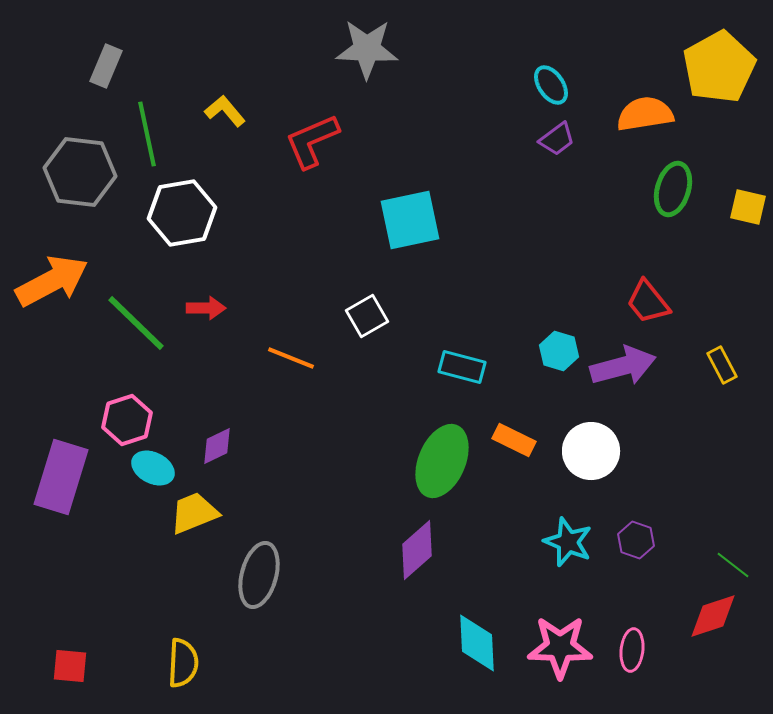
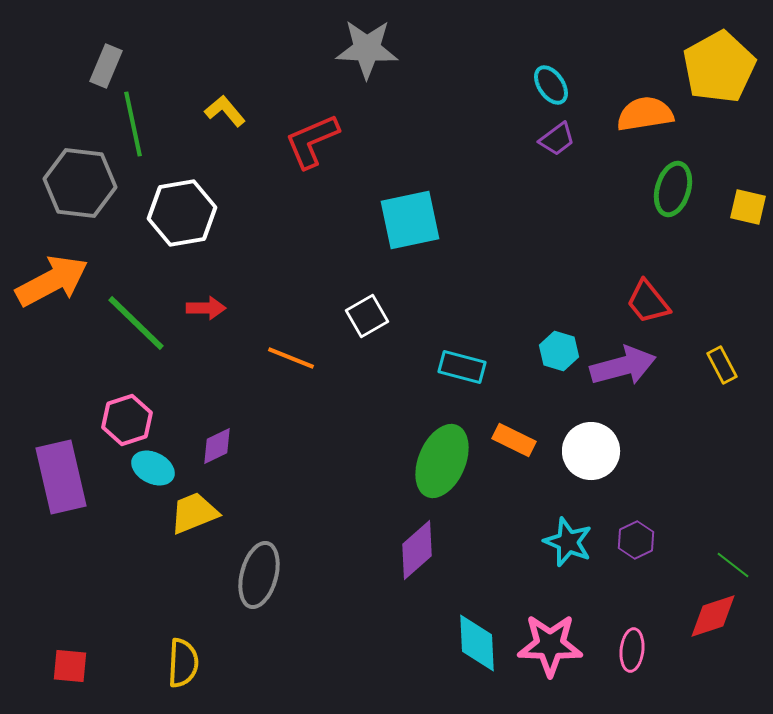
green line at (147, 134): moved 14 px left, 10 px up
gray hexagon at (80, 172): moved 11 px down
purple rectangle at (61, 477): rotated 30 degrees counterclockwise
purple hexagon at (636, 540): rotated 15 degrees clockwise
pink star at (560, 647): moved 10 px left, 2 px up
